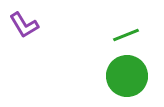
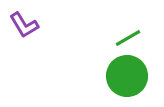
green line: moved 2 px right, 3 px down; rotated 8 degrees counterclockwise
